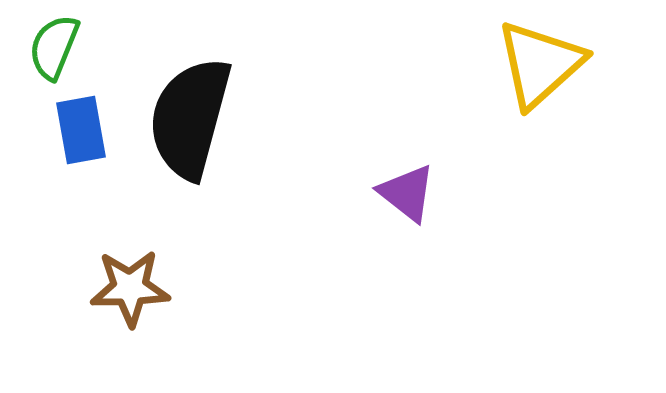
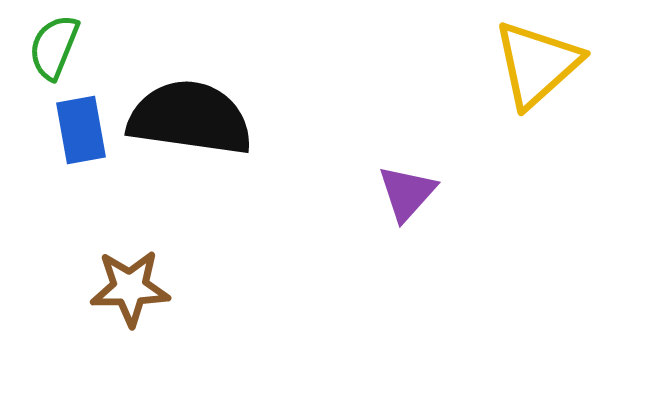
yellow triangle: moved 3 px left
black semicircle: rotated 83 degrees clockwise
purple triangle: rotated 34 degrees clockwise
